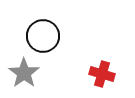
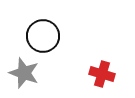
gray star: rotated 16 degrees counterclockwise
